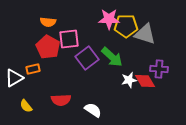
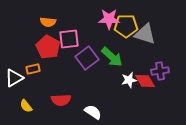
purple cross: moved 1 px right, 2 px down; rotated 12 degrees counterclockwise
white semicircle: moved 2 px down
